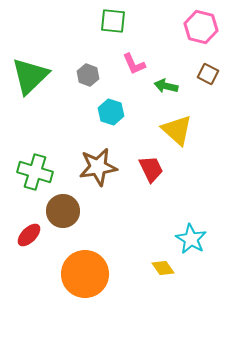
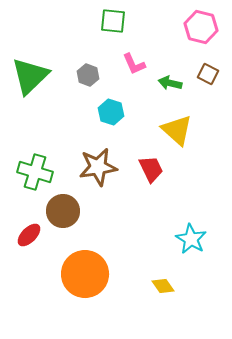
green arrow: moved 4 px right, 3 px up
yellow diamond: moved 18 px down
